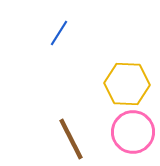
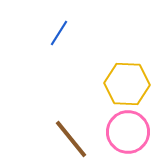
pink circle: moved 5 px left
brown line: rotated 12 degrees counterclockwise
